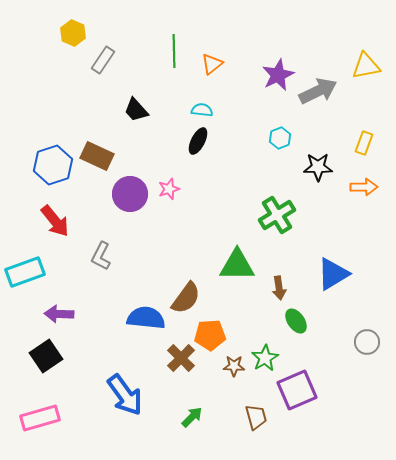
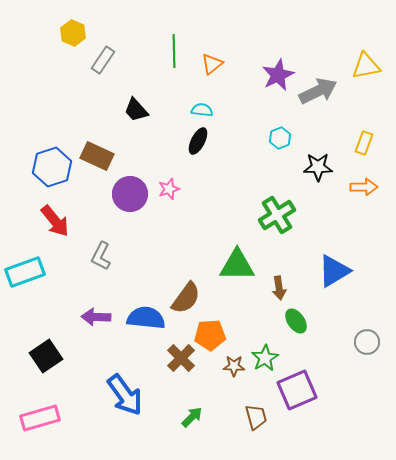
blue hexagon: moved 1 px left, 2 px down
blue triangle: moved 1 px right, 3 px up
purple arrow: moved 37 px right, 3 px down
